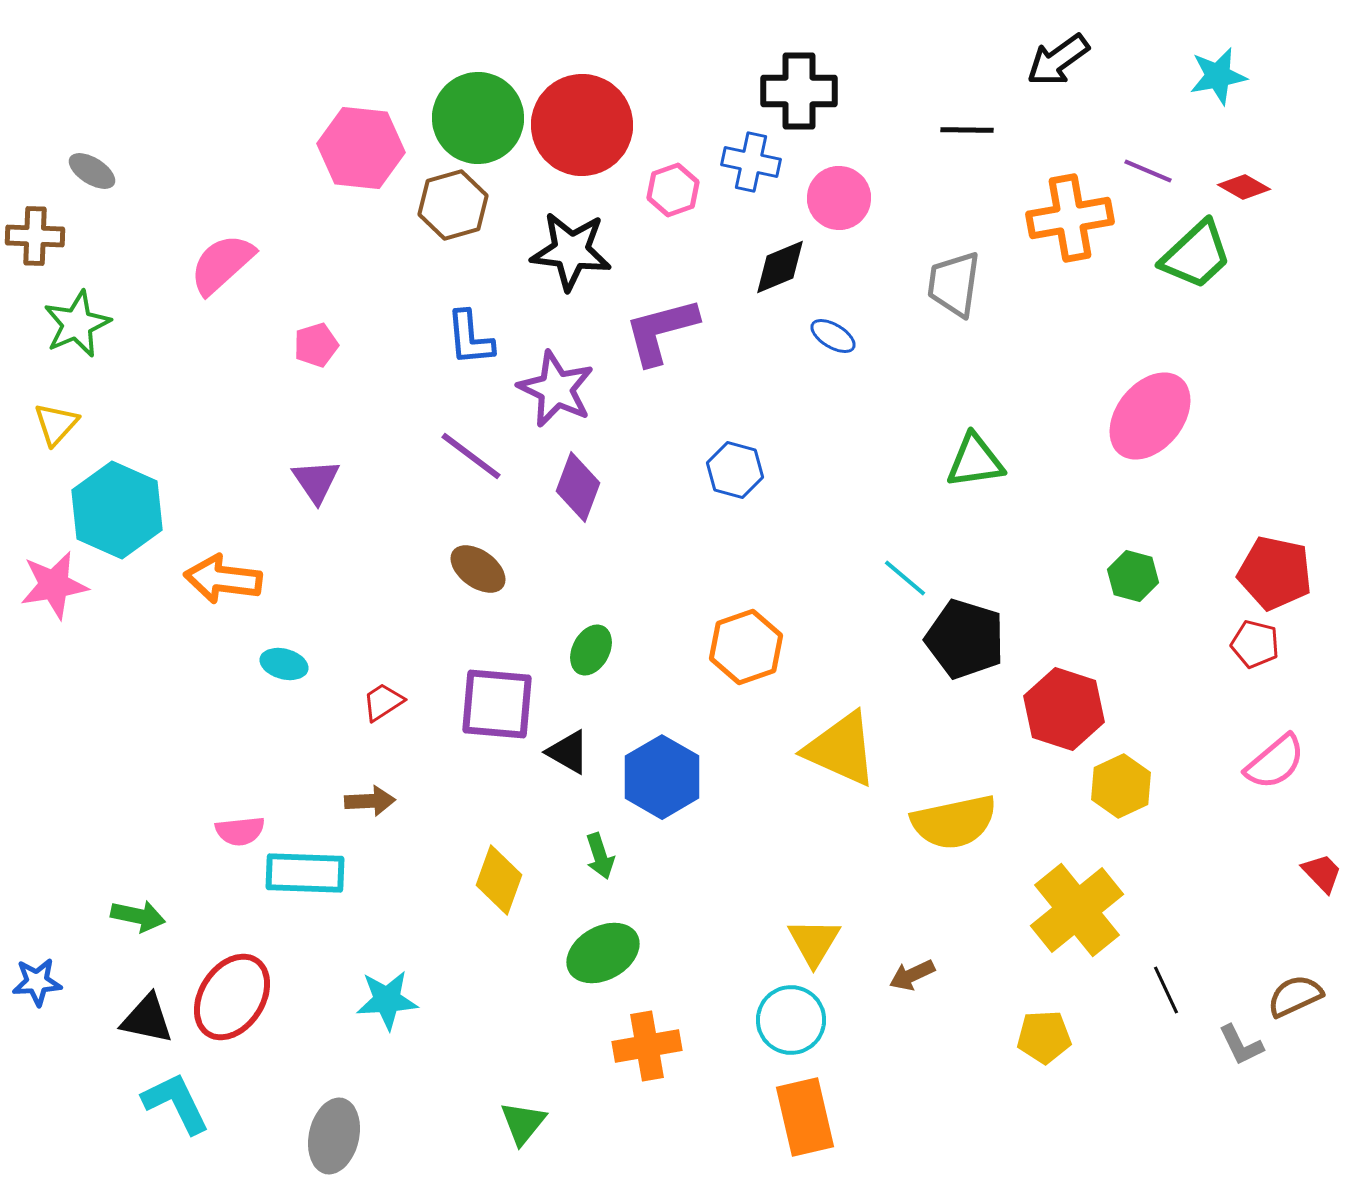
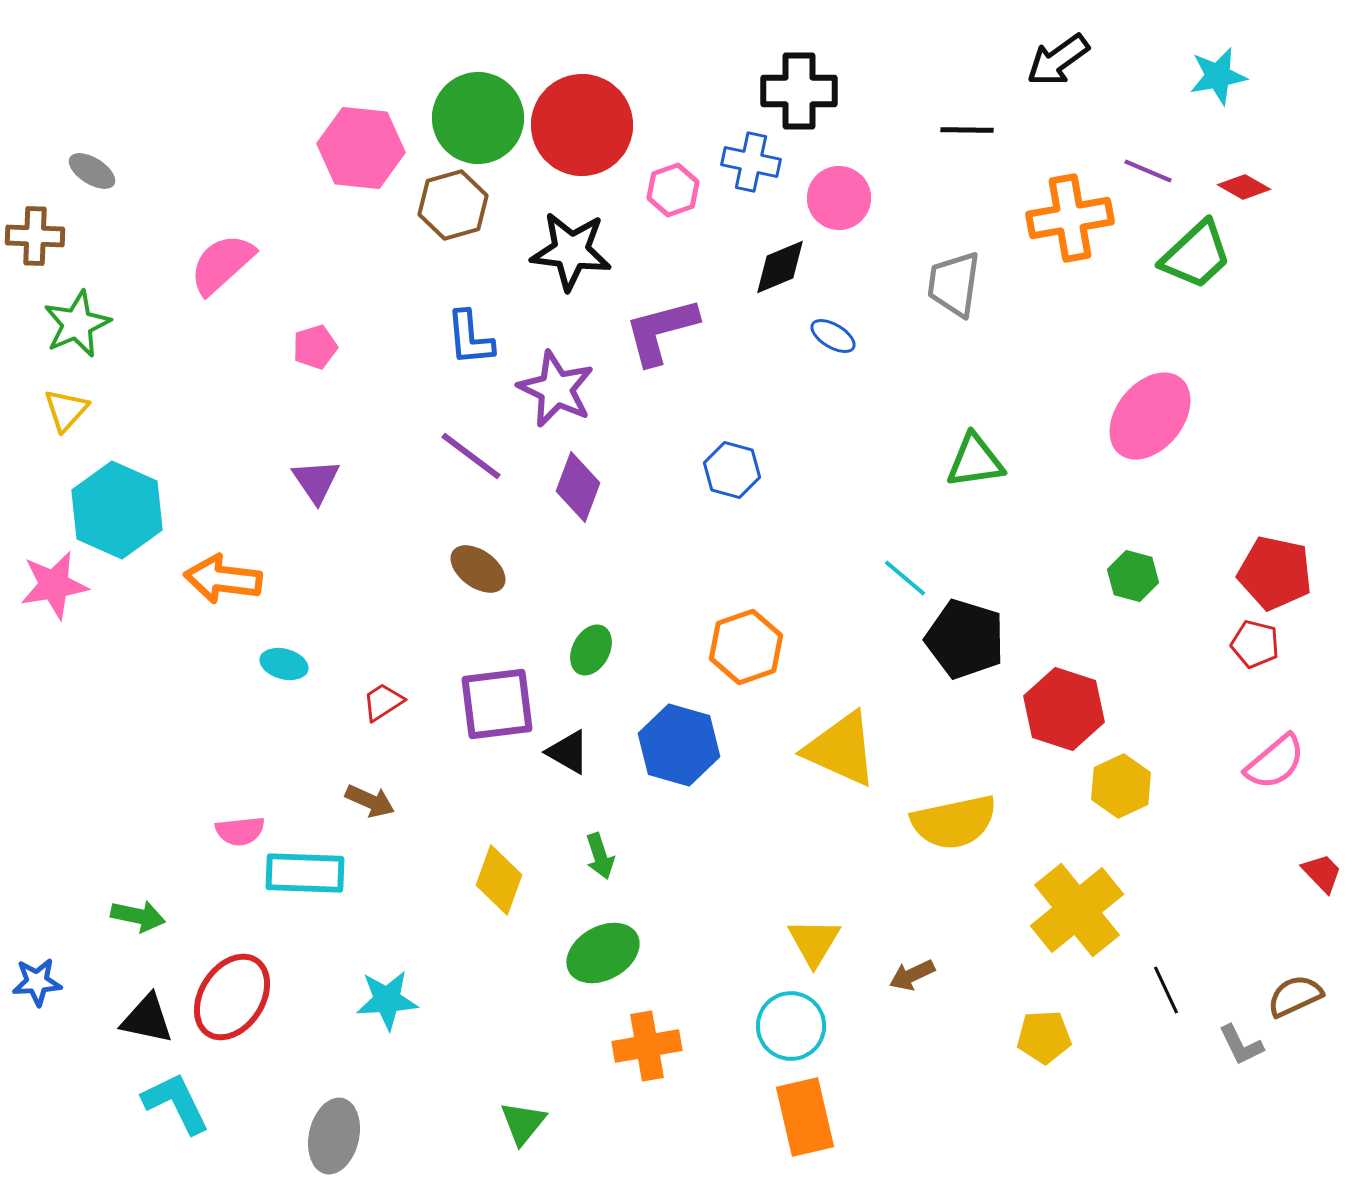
pink pentagon at (316, 345): moved 1 px left, 2 px down
yellow triangle at (56, 424): moved 10 px right, 14 px up
blue hexagon at (735, 470): moved 3 px left
purple square at (497, 704): rotated 12 degrees counterclockwise
blue hexagon at (662, 777): moved 17 px right, 32 px up; rotated 14 degrees counterclockwise
brown arrow at (370, 801): rotated 27 degrees clockwise
cyan circle at (791, 1020): moved 6 px down
